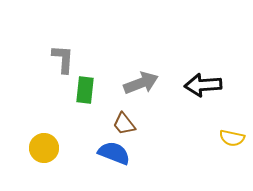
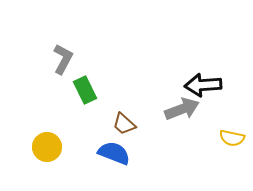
gray L-shape: rotated 24 degrees clockwise
gray arrow: moved 41 px right, 26 px down
green rectangle: rotated 32 degrees counterclockwise
brown trapezoid: rotated 10 degrees counterclockwise
yellow circle: moved 3 px right, 1 px up
